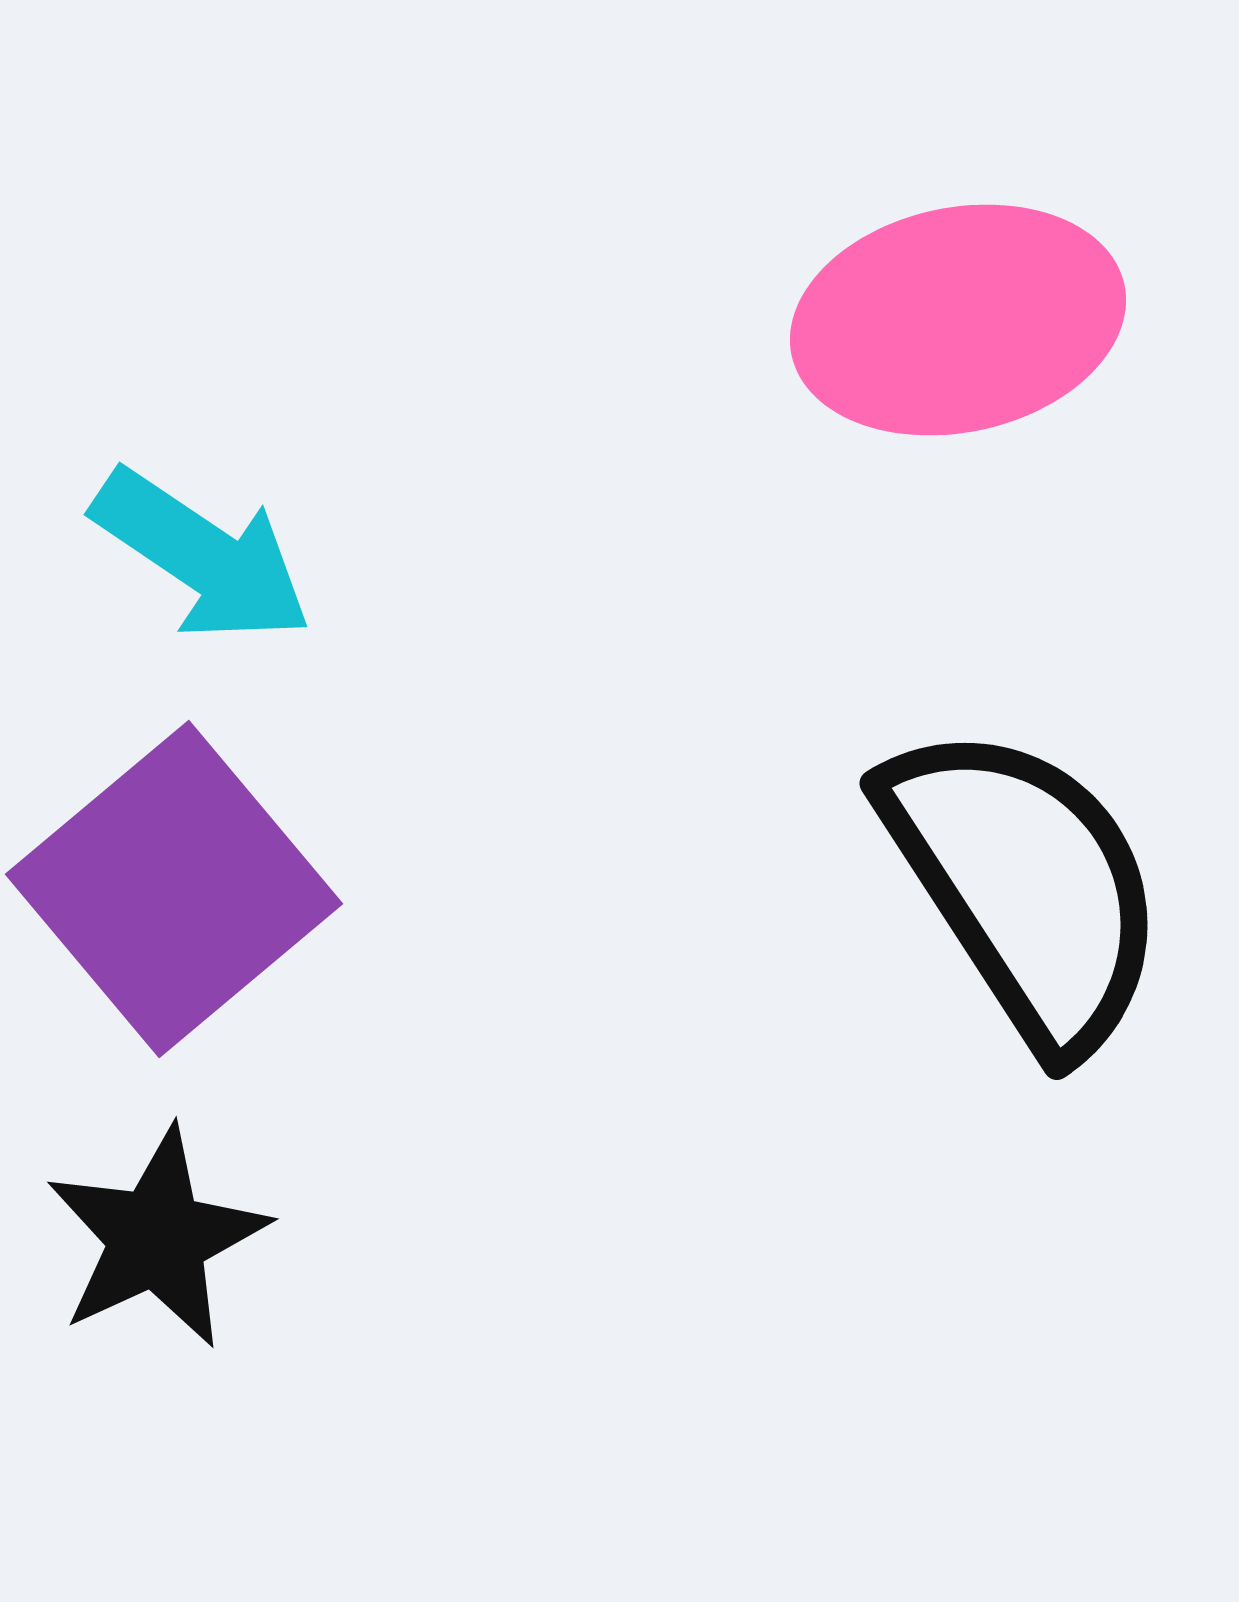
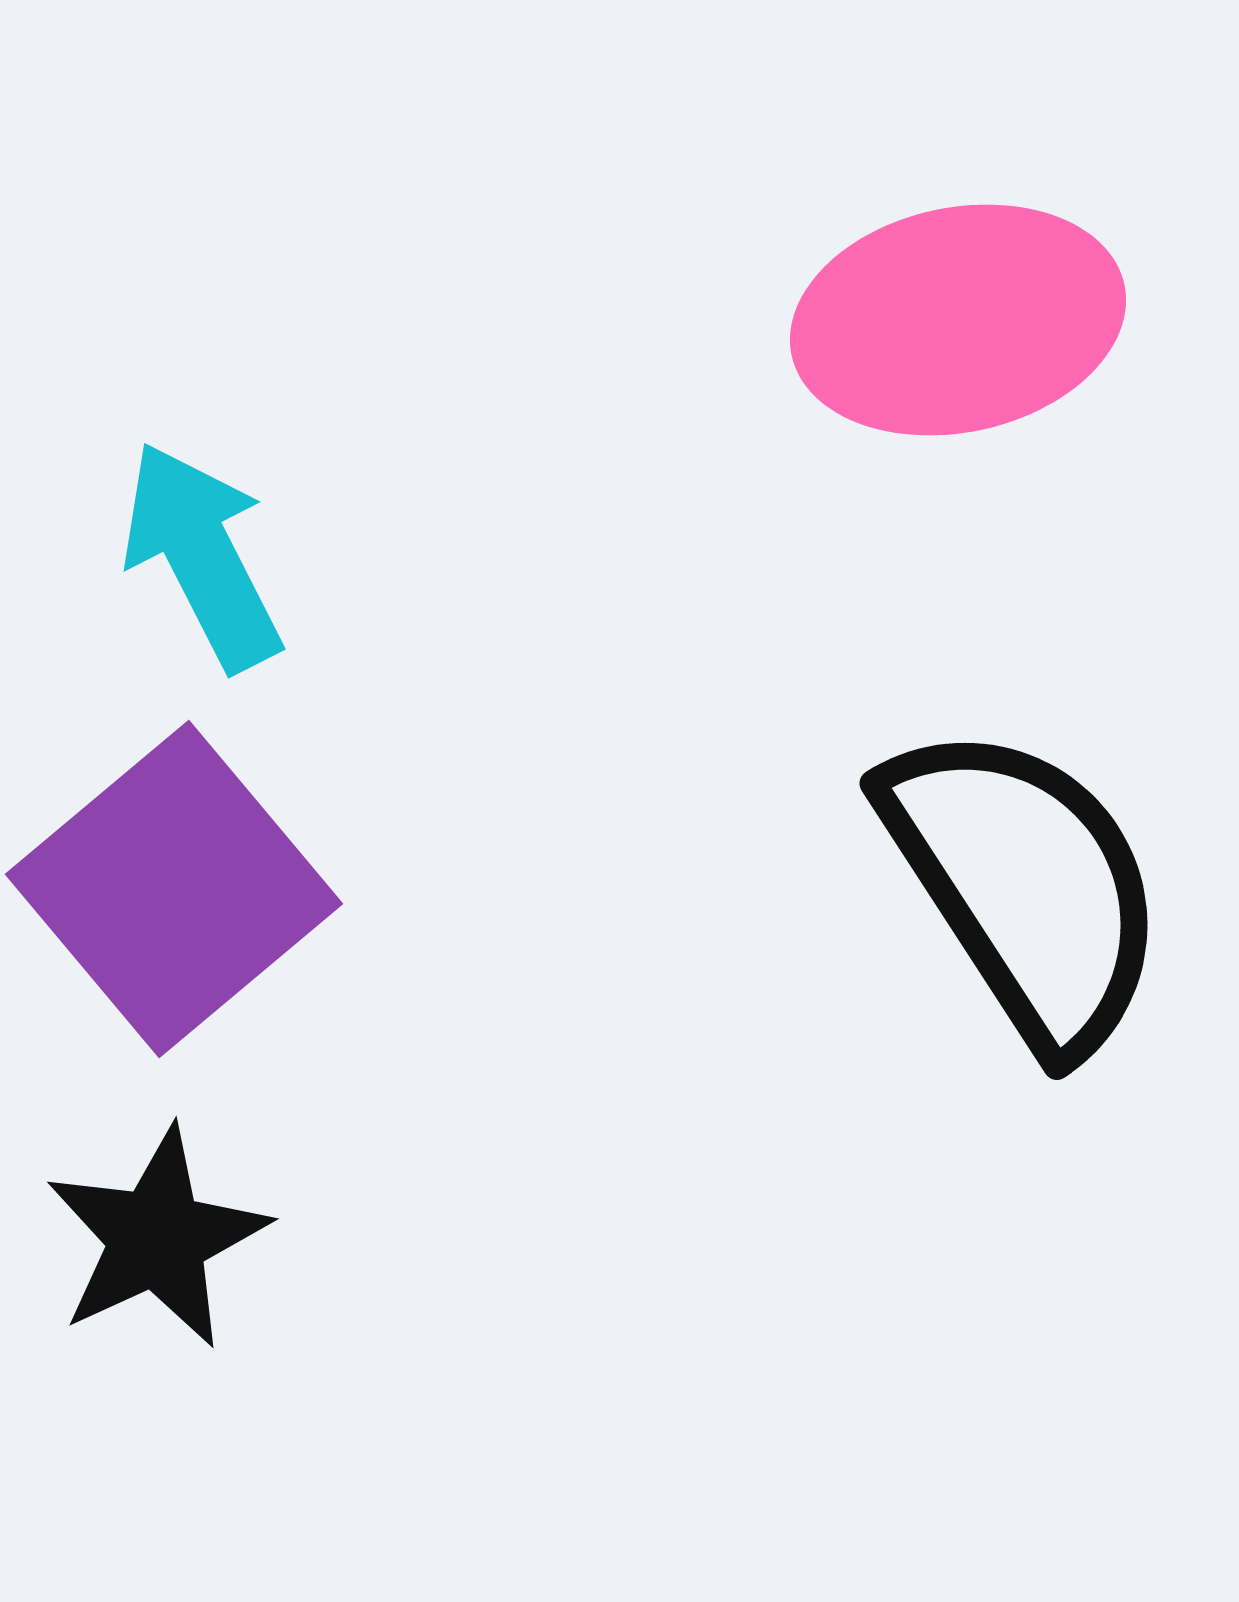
cyan arrow: rotated 151 degrees counterclockwise
